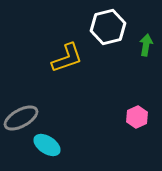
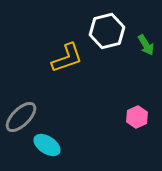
white hexagon: moved 1 px left, 4 px down
green arrow: rotated 140 degrees clockwise
gray ellipse: moved 1 px up; rotated 16 degrees counterclockwise
